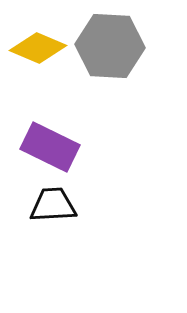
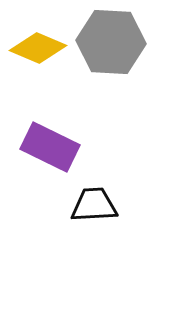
gray hexagon: moved 1 px right, 4 px up
black trapezoid: moved 41 px right
